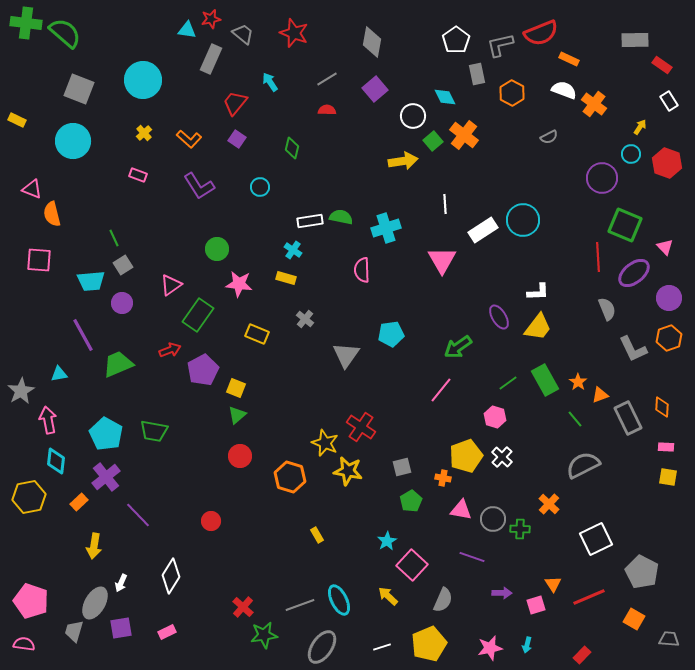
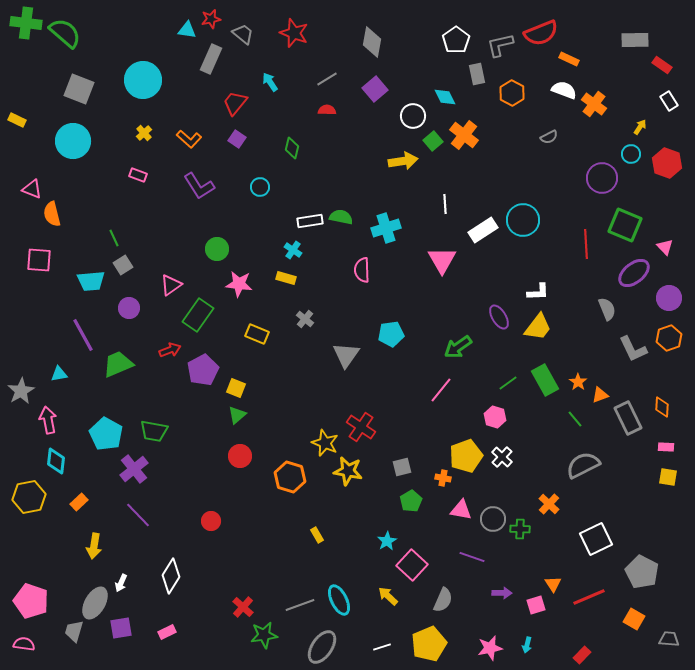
red line at (598, 257): moved 12 px left, 13 px up
purple circle at (122, 303): moved 7 px right, 5 px down
purple cross at (106, 477): moved 28 px right, 8 px up
